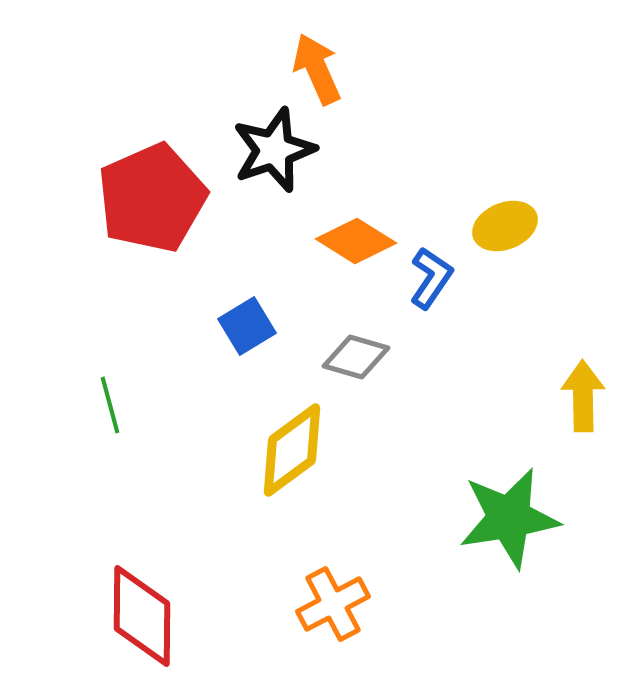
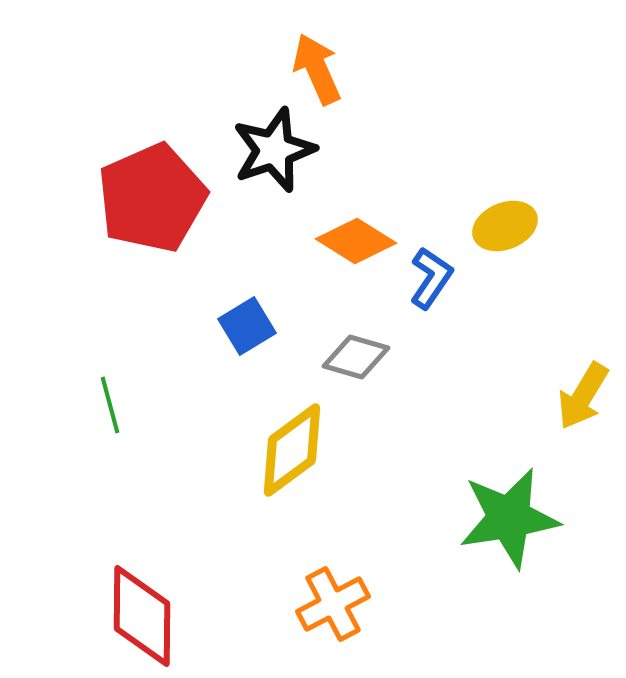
yellow arrow: rotated 148 degrees counterclockwise
